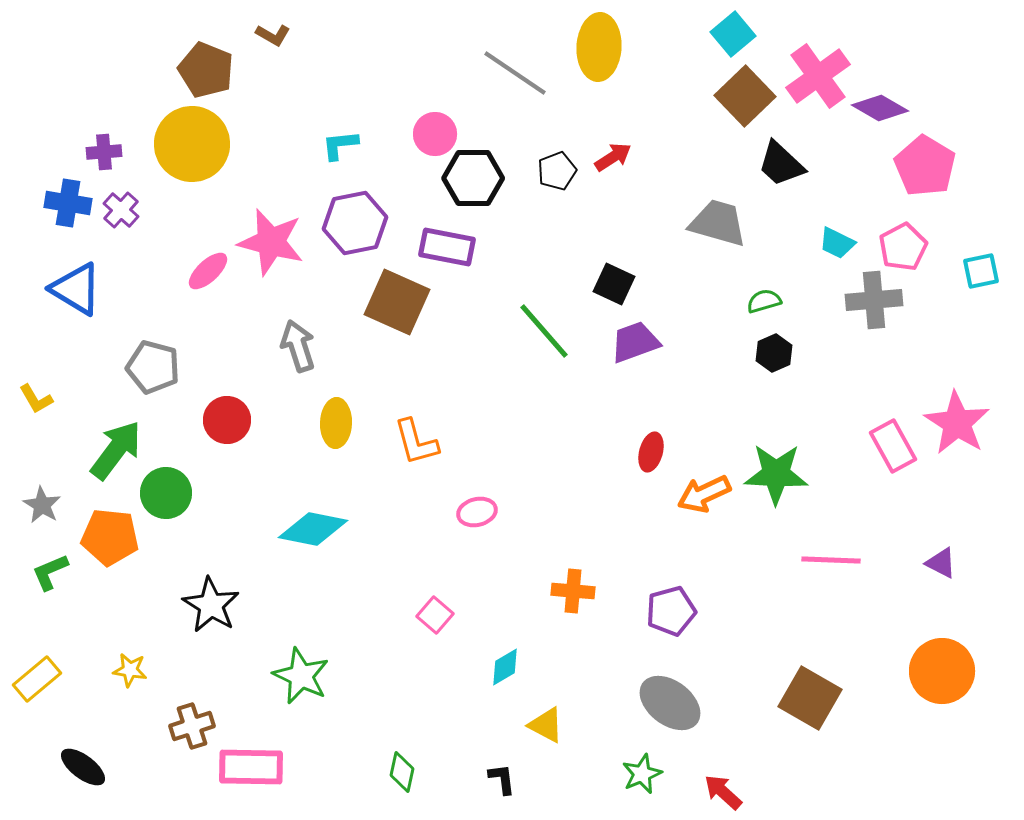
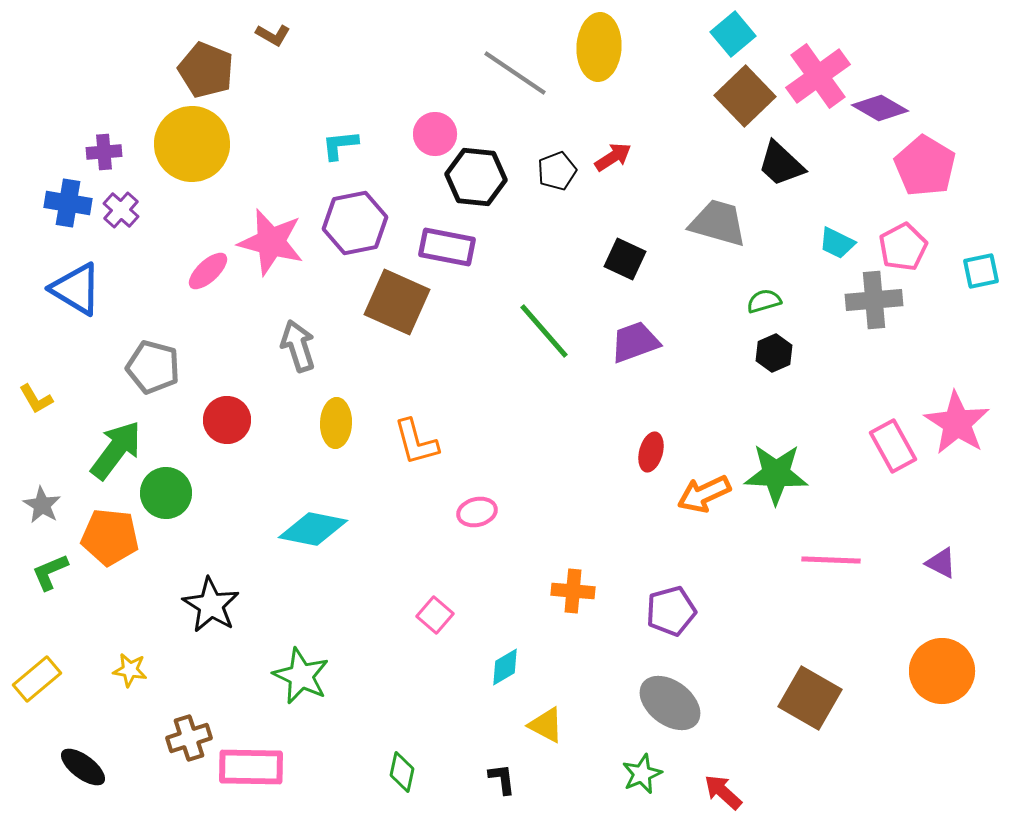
black hexagon at (473, 178): moved 3 px right, 1 px up; rotated 6 degrees clockwise
black square at (614, 284): moved 11 px right, 25 px up
brown cross at (192, 726): moved 3 px left, 12 px down
